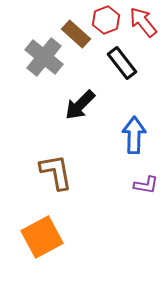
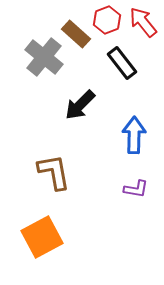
red hexagon: moved 1 px right
brown L-shape: moved 2 px left
purple L-shape: moved 10 px left, 4 px down
